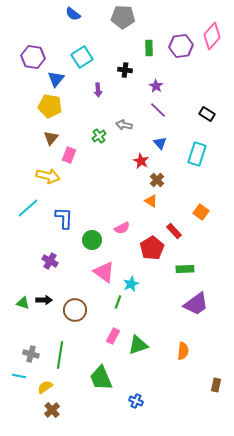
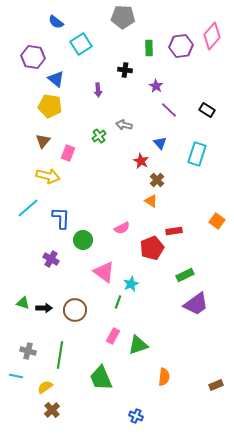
blue semicircle at (73, 14): moved 17 px left, 8 px down
cyan square at (82, 57): moved 1 px left, 13 px up
blue triangle at (56, 79): rotated 30 degrees counterclockwise
purple line at (158, 110): moved 11 px right
black rectangle at (207, 114): moved 4 px up
brown triangle at (51, 138): moved 8 px left, 3 px down
pink rectangle at (69, 155): moved 1 px left, 2 px up
orange square at (201, 212): moved 16 px right, 9 px down
blue L-shape at (64, 218): moved 3 px left
red rectangle at (174, 231): rotated 56 degrees counterclockwise
green circle at (92, 240): moved 9 px left
red pentagon at (152, 248): rotated 10 degrees clockwise
purple cross at (50, 261): moved 1 px right, 2 px up
green rectangle at (185, 269): moved 6 px down; rotated 24 degrees counterclockwise
black arrow at (44, 300): moved 8 px down
orange semicircle at (183, 351): moved 19 px left, 26 px down
gray cross at (31, 354): moved 3 px left, 3 px up
cyan line at (19, 376): moved 3 px left
brown rectangle at (216, 385): rotated 56 degrees clockwise
blue cross at (136, 401): moved 15 px down
